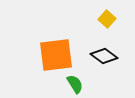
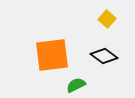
orange square: moved 4 px left
green semicircle: moved 1 px right, 1 px down; rotated 84 degrees counterclockwise
